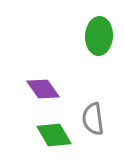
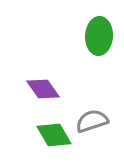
gray semicircle: moved 1 px left, 2 px down; rotated 80 degrees clockwise
